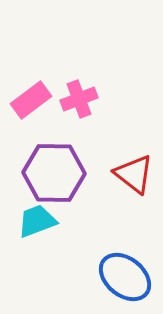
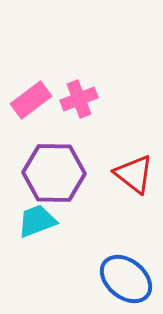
blue ellipse: moved 1 px right, 2 px down
